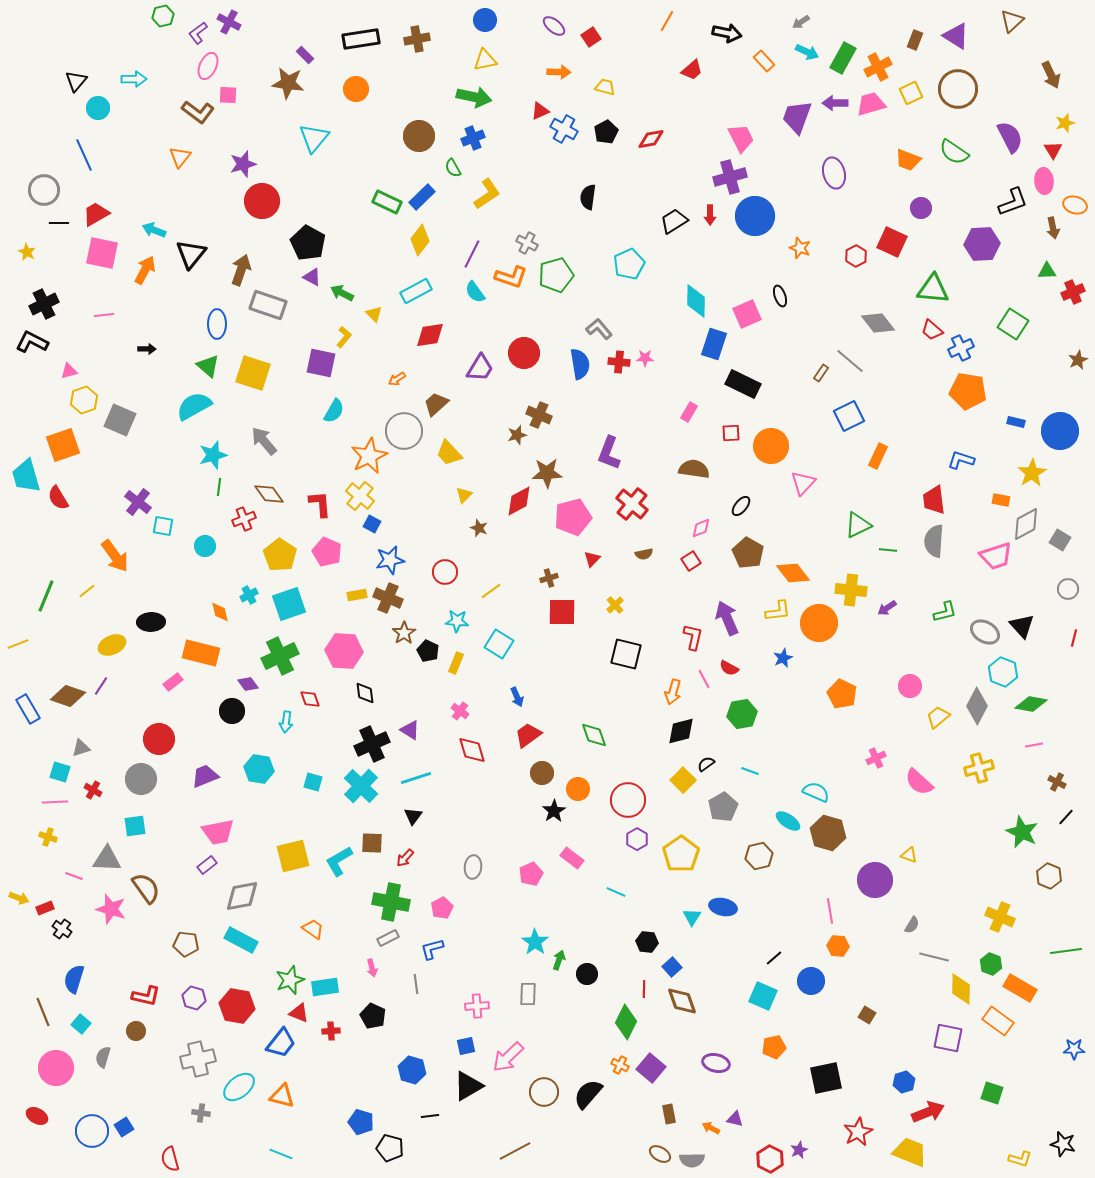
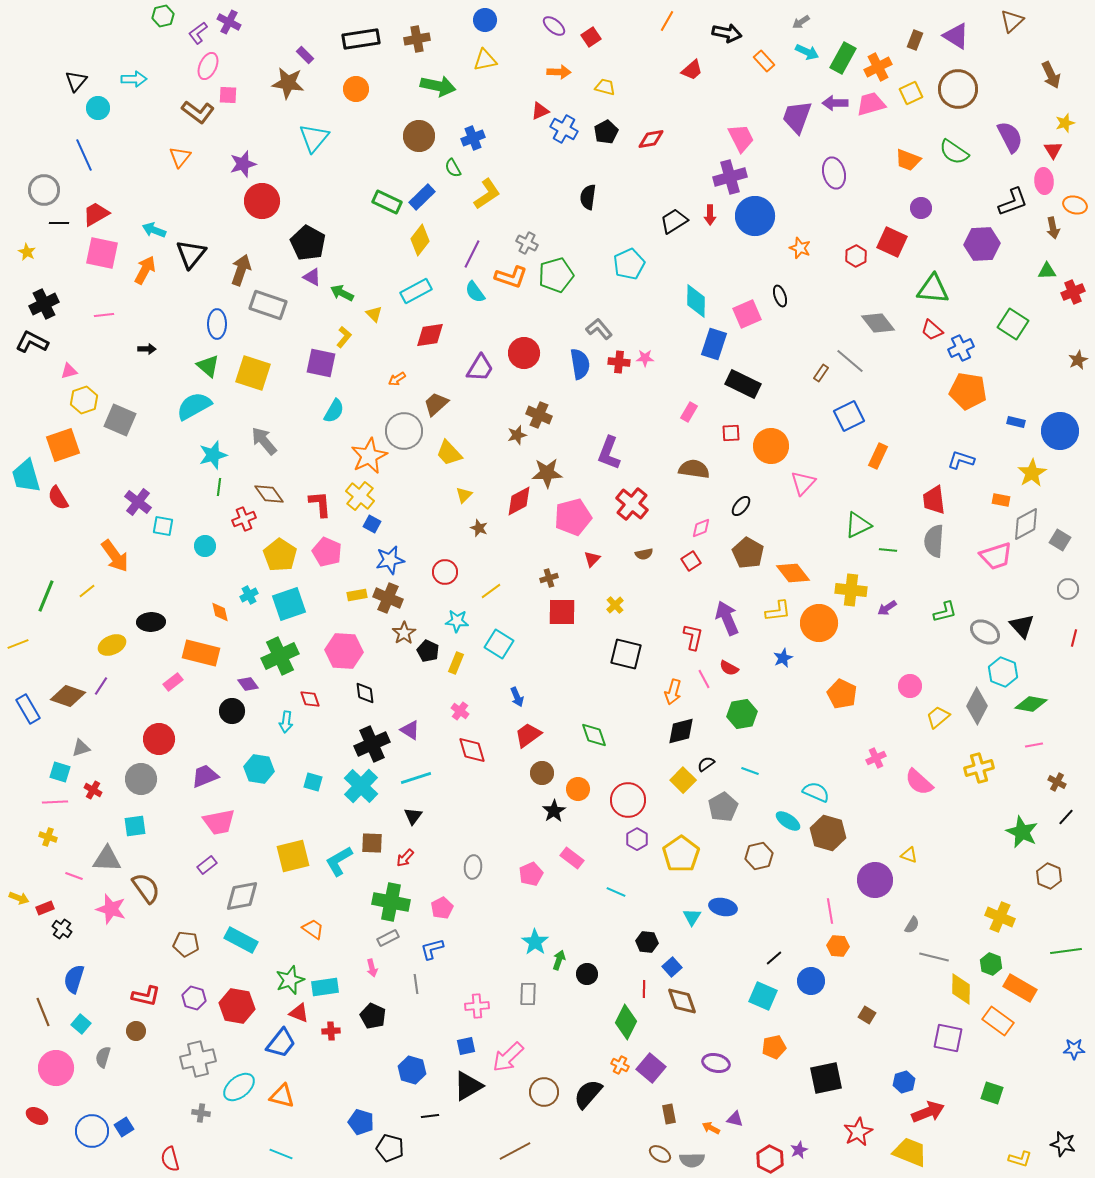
green arrow at (474, 97): moved 36 px left, 11 px up
pink trapezoid at (218, 832): moved 1 px right, 10 px up
